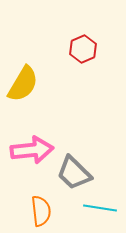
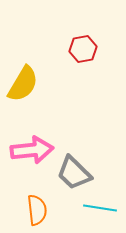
red hexagon: rotated 12 degrees clockwise
orange semicircle: moved 4 px left, 1 px up
